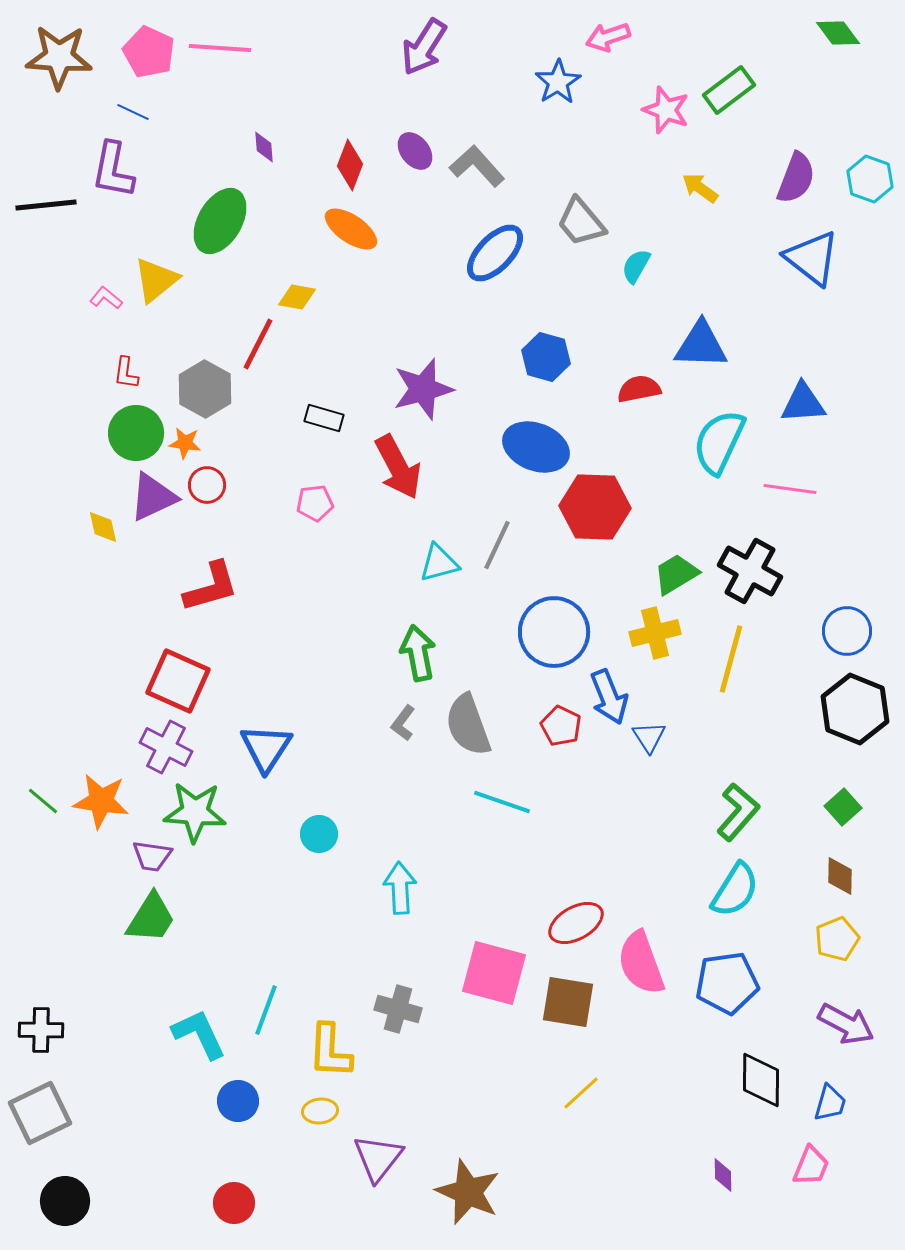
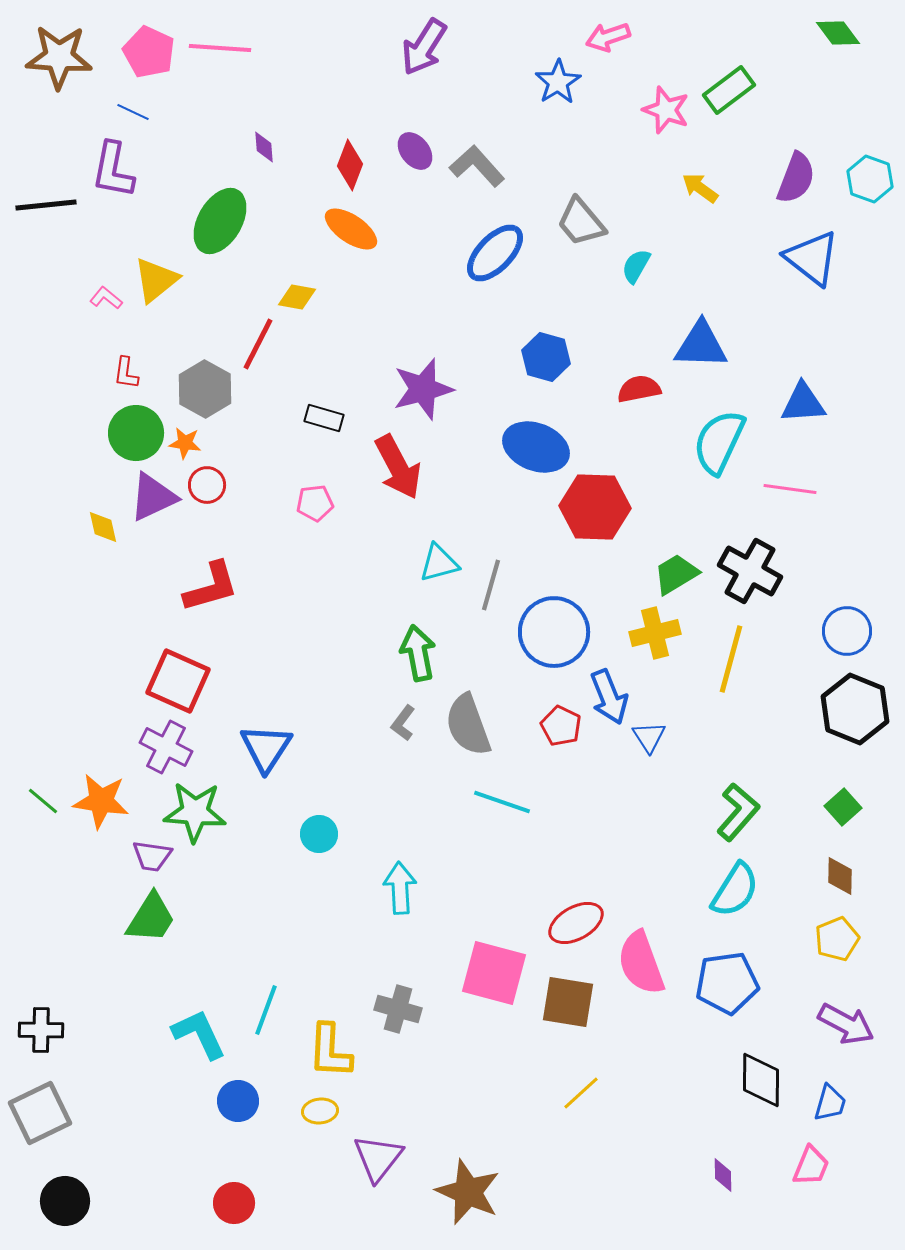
gray line at (497, 545): moved 6 px left, 40 px down; rotated 9 degrees counterclockwise
